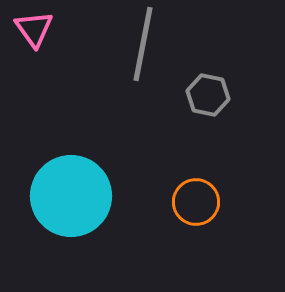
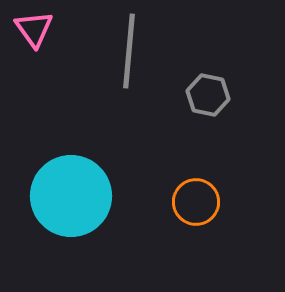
gray line: moved 14 px left, 7 px down; rotated 6 degrees counterclockwise
